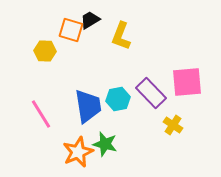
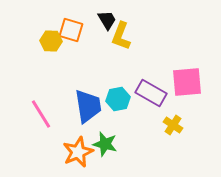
black trapezoid: moved 17 px right; rotated 90 degrees clockwise
yellow hexagon: moved 6 px right, 10 px up
purple rectangle: rotated 16 degrees counterclockwise
